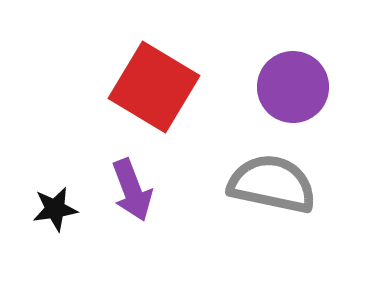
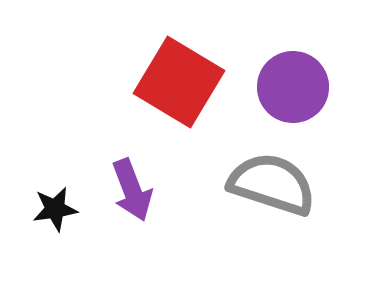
red square: moved 25 px right, 5 px up
gray semicircle: rotated 6 degrees clockwise
